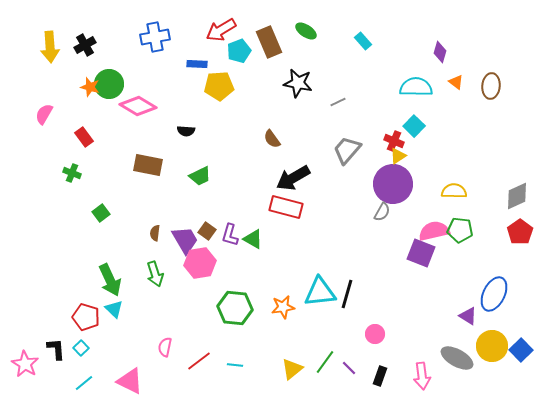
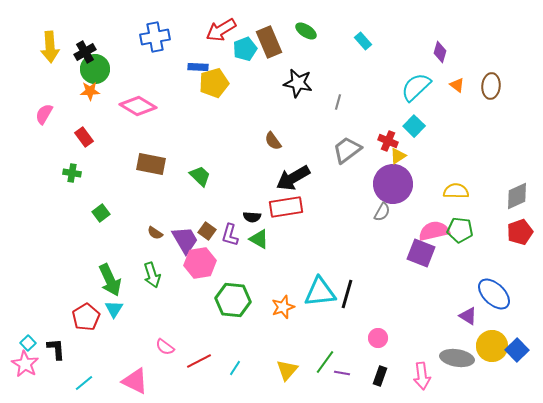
black cross at (85, 45): moved 7 px down
cyan pentagon at (239, 51): moved 6 px right, 2 px up
blue rectangle at (197, 64): moved 1 px right, 3 px down
orange triangle at (456, 82): moved 1 px right, 3 px down
green circle at (109, 84): moved 14 px left, 15 px up
yellow pentagon at (219, 86): moved 5 px left, 3 px up; rotated 12 degrees counterclockwise
orange star at (90, 87): moved 4 px down; rotated 18 degrees counterclockwise
cyan semicircle at (416, 87): rotated 44 degrees counterclockwise
gray line at (338, 102): rotated 49 degrees counterclockwise
black semicircle at (186, 131): moved 66 px right, 86 px down
brown semicircle at (272, 139): moved 1 px right, 2 px down
red cross at (394, 141): moved 6 px left
gray trapezoid at (347, 150): rotated 12 degrees clockwise
brown rectangle at (148, 165): moved 3 px right, 1 px up
green cross at (72, 173): rotated 12 degrees counterclockwise
green trapezoid at (200, 176): rotated 110 degrees counterclockwise
yellow semicircle at (454, 191): moved 2 px right
red rectangle at (286, 207): rotated 24 degrees counterclockwise
red pentagon at (520, 232): rotated 15 degrees clockwise
brown semicircle at (155, 233): rotated 63 degrees counterclockwise
green triangle at (253, 239): moved 6 px right
green arrow at (155, 274): moved 3 px left, 1 px down
blue ellipse at (494, 294): rotated 72 degrees counterclockwise
orange star at (283, 307): rotated 10 degrees counterclockwise
green hexagon at (235, 308): moved 2 px left, 8 px up
cyan triangle at (114, 309): rotated 18 degrees clockwise
red pentagon at (86, 317): rotated 24 degrees clockwise
pink circle at (375, 334): moved 3 px right, 4 px down
pink semicircle at (165, 347): rotated 66 degrees counterclockwise
cyan square at (81, 348): moved 53 px left, 5 px up
blue square at (521, 350): moved 4 px left
gray ellipse at (457, 358): rotated 20 degrees counterclockwise
red line at (199, 361): rotated 10 degrees clockwise
cyan line at (235, 365): moved 3 px down; rotated 63 degrees counterclockwise
purple line at (349, 368): moved 7 px left, 5 px down; rotated 35 degrees counterclockwise
yellow triangle at (292, 369): moved 5 px left, 1 px down; rotated 10 degrees counterclockwise
pink triangle at (130, 381): moved 5 px right
